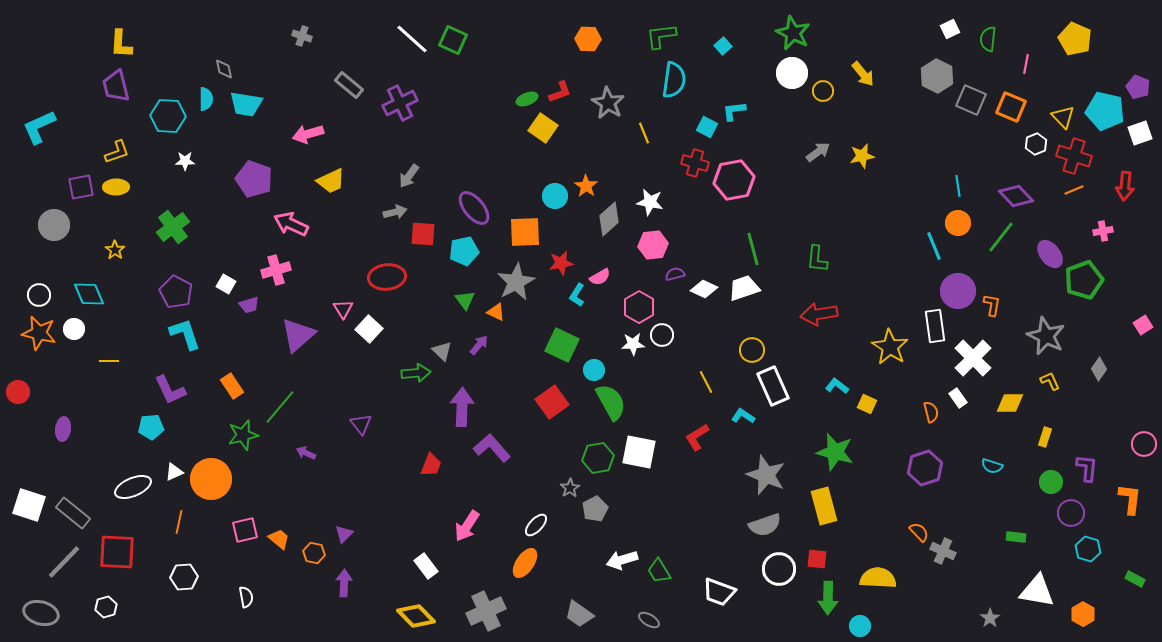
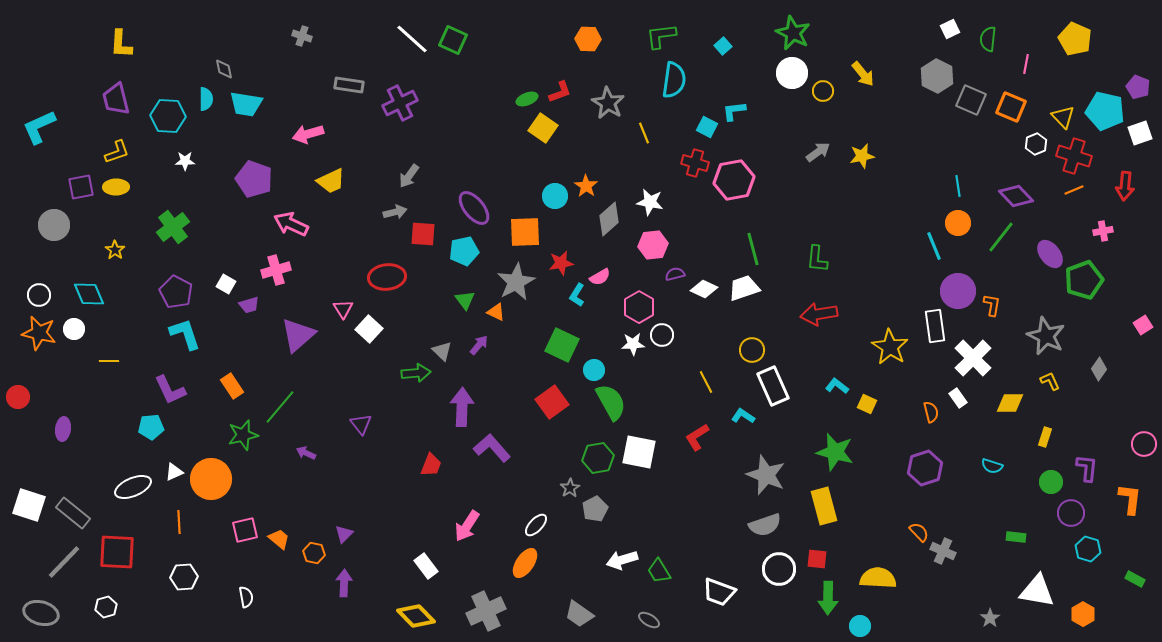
gray rectangle at (349, 85): rotated 32 degrees counterclockwise
purple trapezoid at (116, 86): moved 13 px down
red circle at (18, 392): moved 5 px down
orange line at (179, 522): rotated 15 degrees counterclockwise
